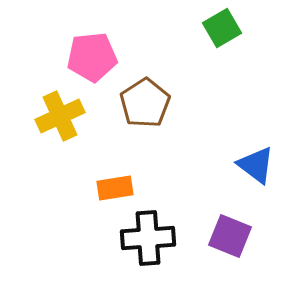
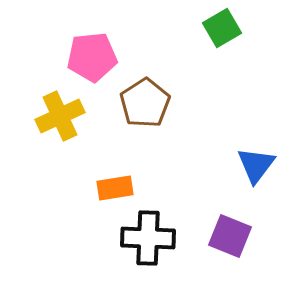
blue triangle: rotated 30 degrees clockwise
black cross: rotated 6 degrees clockwise
